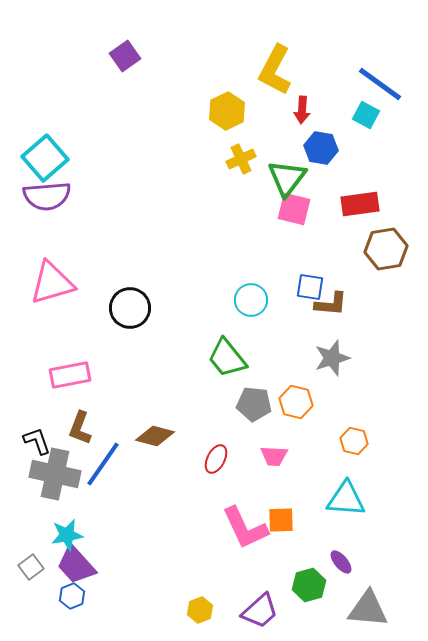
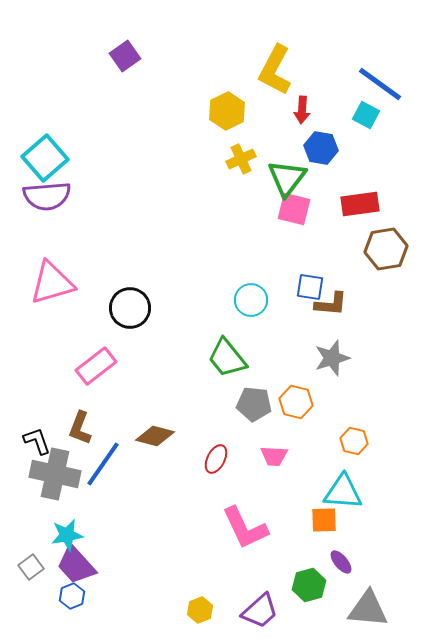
pink rectangle at (70, 375): moved 26 px right, 9 px up; rotated 27 degrees counterclockwise
cyan triangle at (346, 499): moved 3 px left, 7 px up
orange square at (281, 520): moved 43 px right
